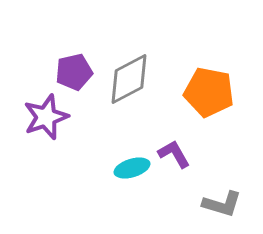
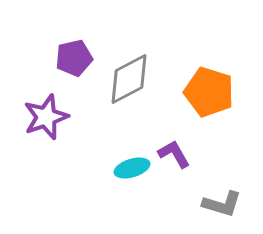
purple pentagon: moved 14 px up
orange pentagon: rotated 6 degrees clockwise
